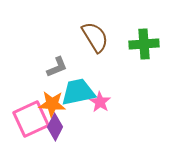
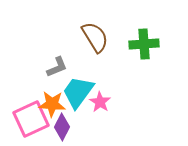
cyan trapezoid: rotated 42 degrees counterclockwise
purple diamond: moved 7 px right
